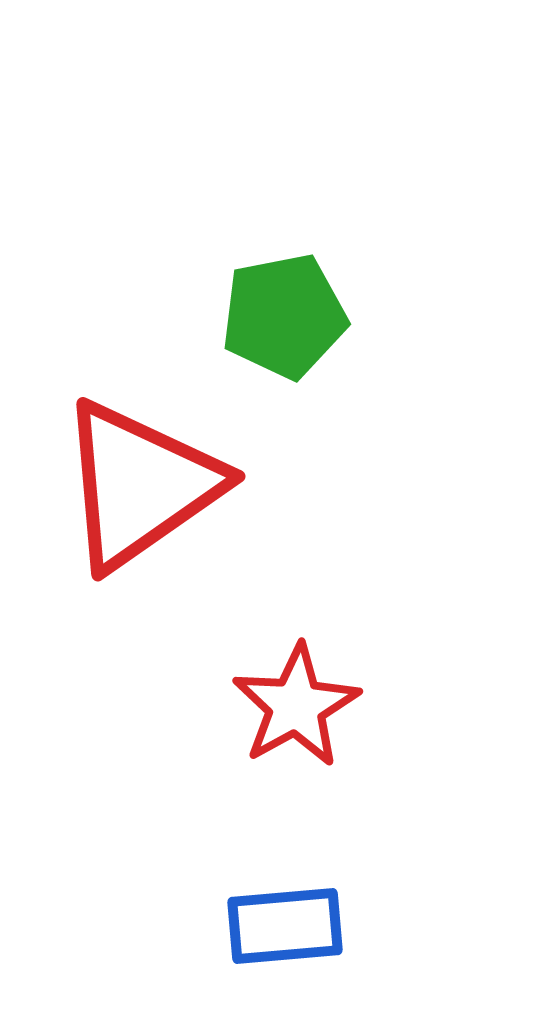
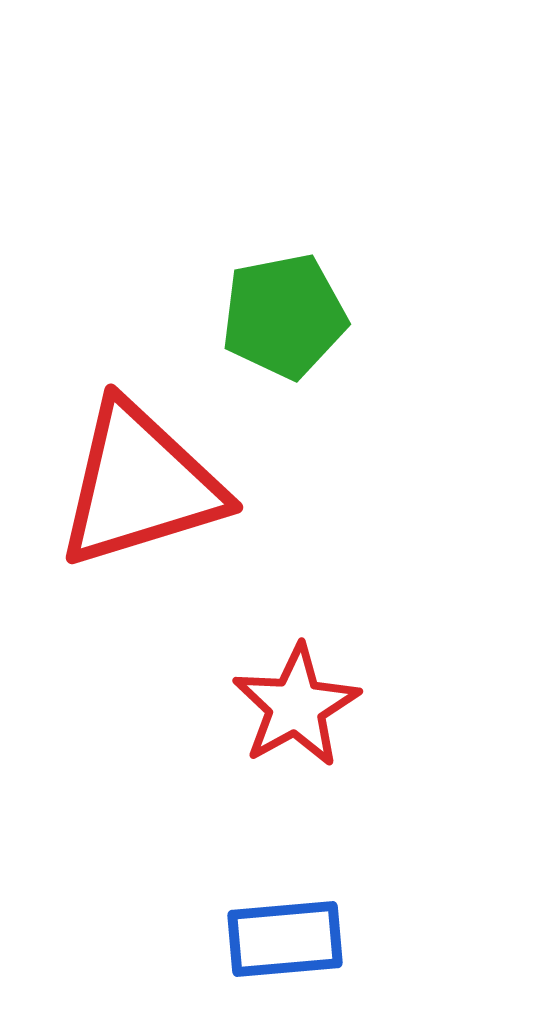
red triangle: rotated 18 degrees clockwise
blue rectangle: moved 13 px down
